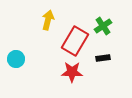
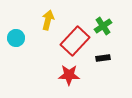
red rectangle: rotated 12 degrees clockwise
cyan circle: moved 21 px up
red star: moved 3 px left, 3 px down
